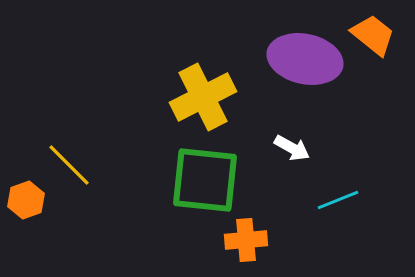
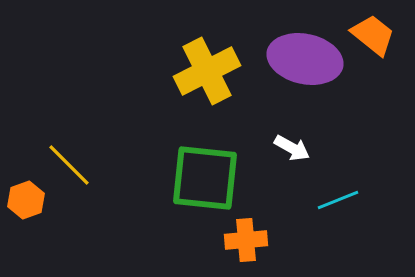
yellow cross: moved 4 px right, 26 px up
green square: moved 2 px up
